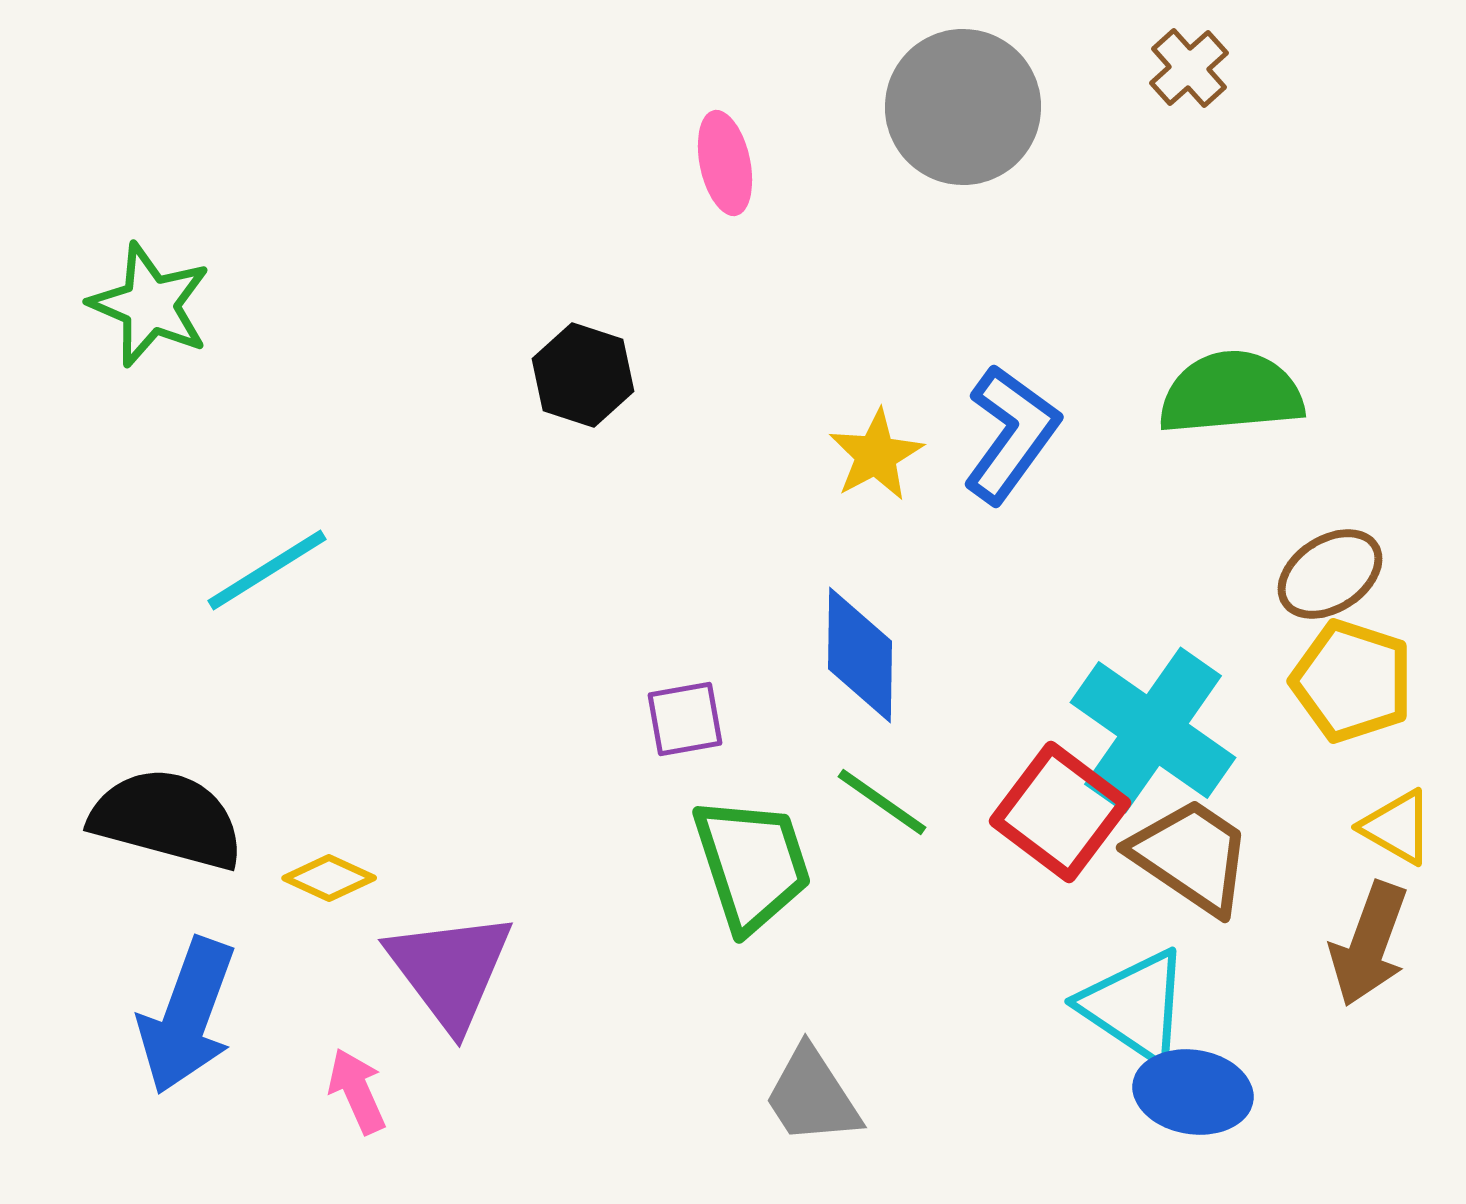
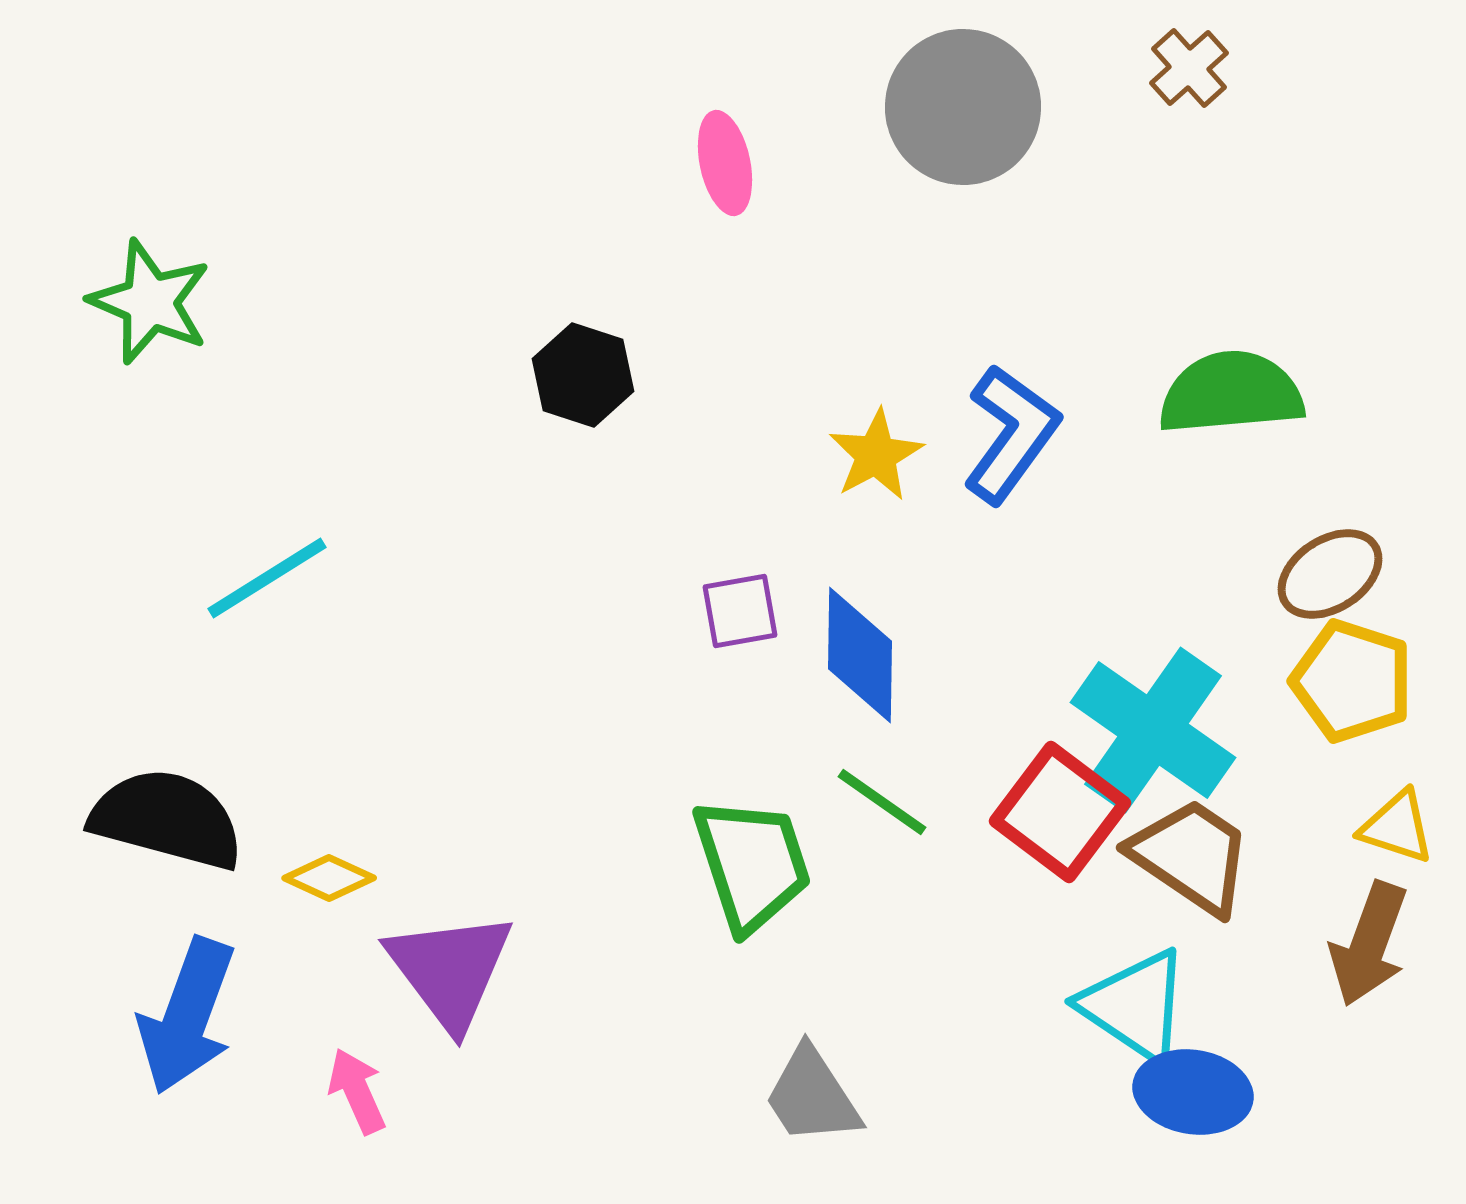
green star: moved 3 px up
cyan line: moved 8 px down
purple square: moved 55 px right, 108 px up
yellow triangle: rotated 12 degrees counterclockwise
